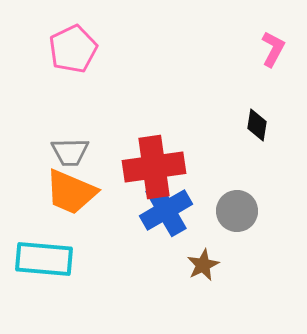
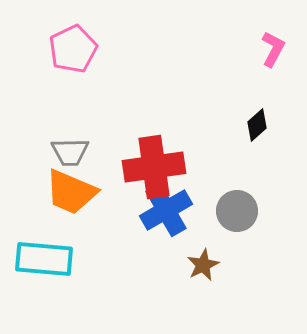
black diamond: rotated 40 degrees clockwise
